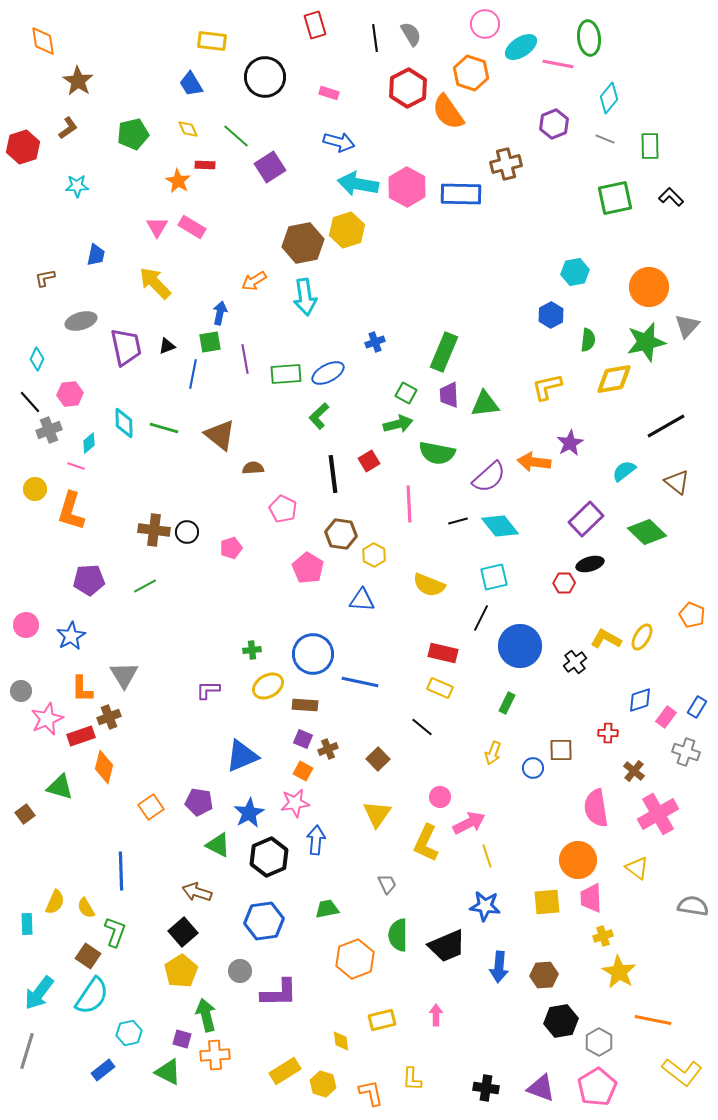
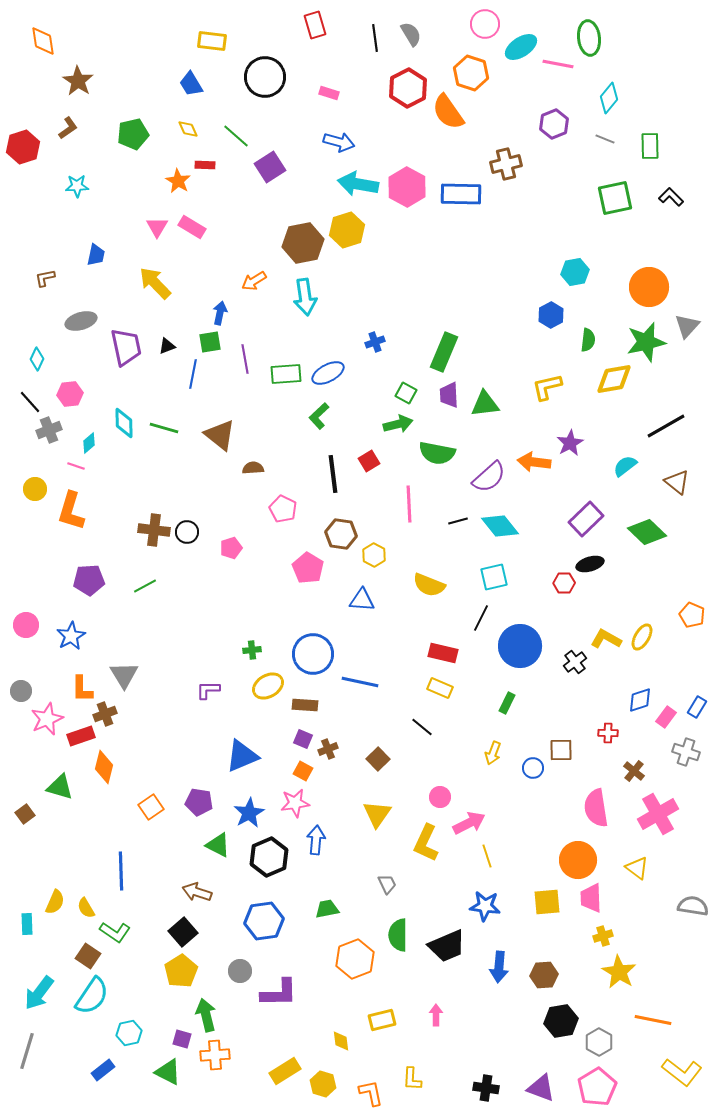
cyan semicircle at (624, 471): moved 1 px right, 5 px up
brown cross at (109, 717): moved 4 px left, 3 px up
green L-shape at (115, 932): rotated 104 degrees clockwise
